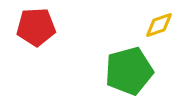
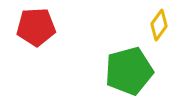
yellow diamond: rotated 36 degrees counterclockwise
